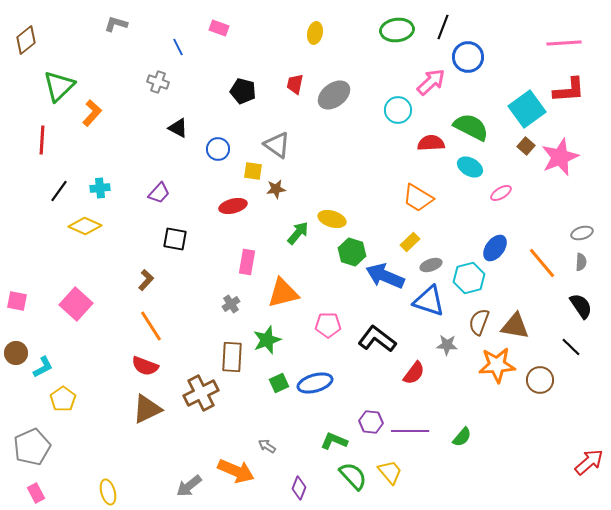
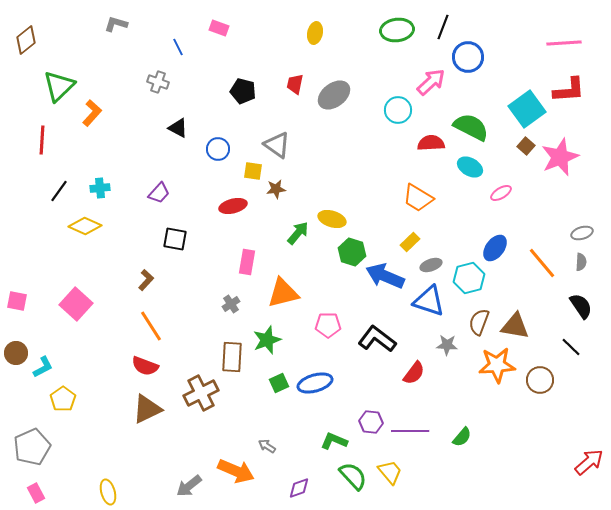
purple diamond at (299, 488): rotated 50 degrees clockwise
